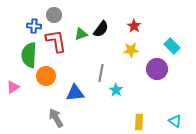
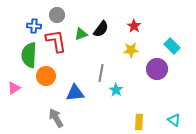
gray circle: moved 3 px right
pink triangle: moved 1 px right, 1 px down
cyan triangle: moved 1 px left, 1 px up
